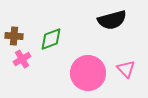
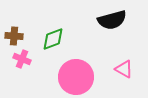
green diamond: moved 2 px right
pink cross: rotated 36 degrees counterclockwise
pink triangle: moved 2 px left; rotated 18 degrees counterclockwise
pink circle: moved 12 px left, 4 px down
